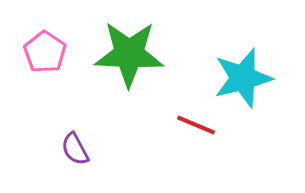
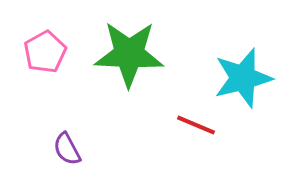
pink pentagon: rotated 9 degrees clockwise
purple semicircle: moved 8 px left
